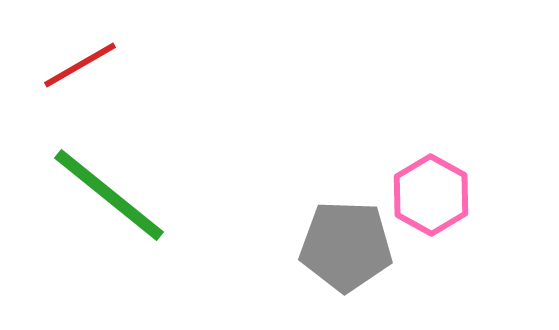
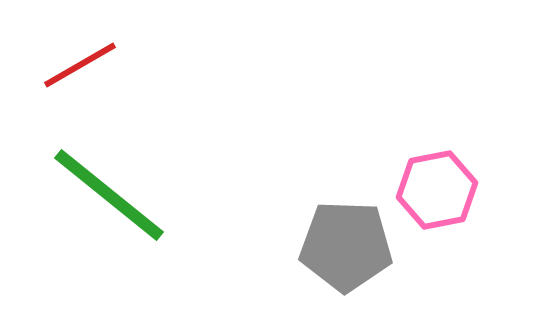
pink hexagon: moved 6 px right, 5 px up; rotated 20 degrees clockwise
